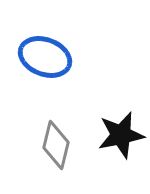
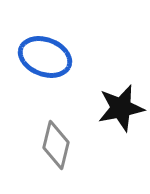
black star: moved 27 px up
